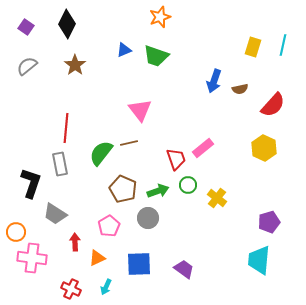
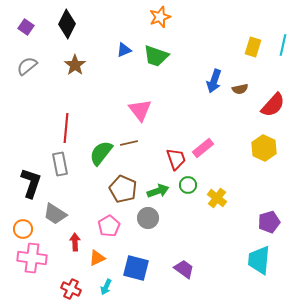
orange circle: moved 7 px right, 3 px up
blue square: moved 3 px left, 4 px down; rotated 16 degrees clockwise
